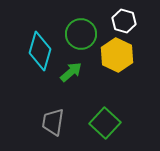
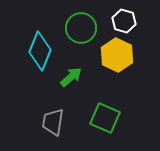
green circle: moved 6 px up
cyan diamond: rotated 6 degrees clockwise
green arrow: moved 5 px down
green square: moved 5 px up; rotated 20 degrees counterclockwise
